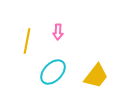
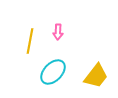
yellow line: moved 3 px right
